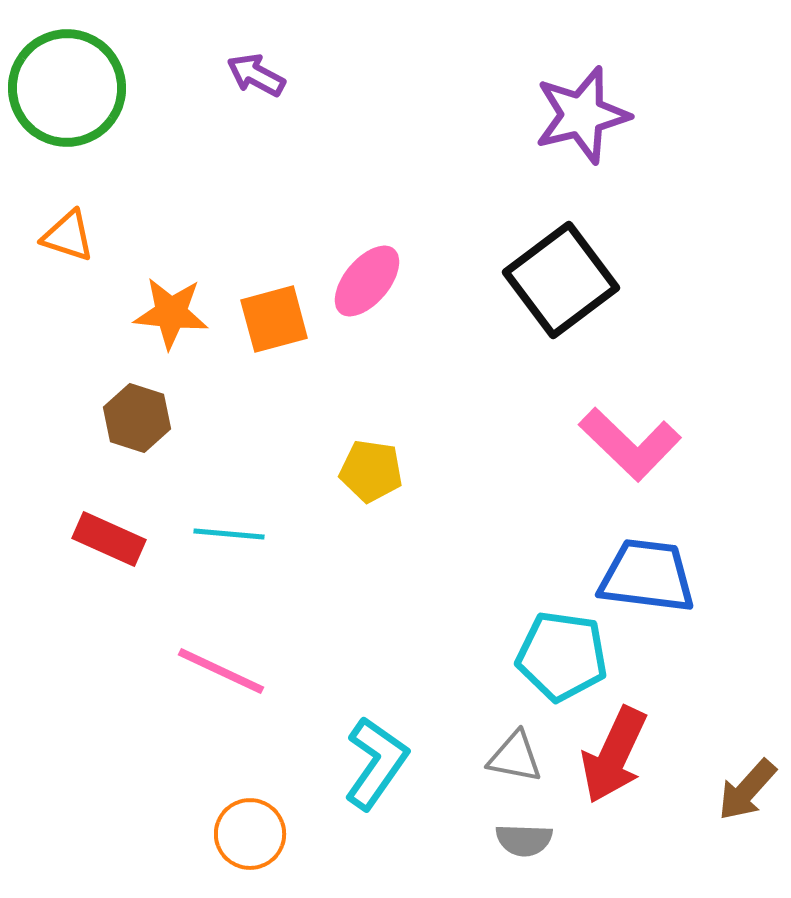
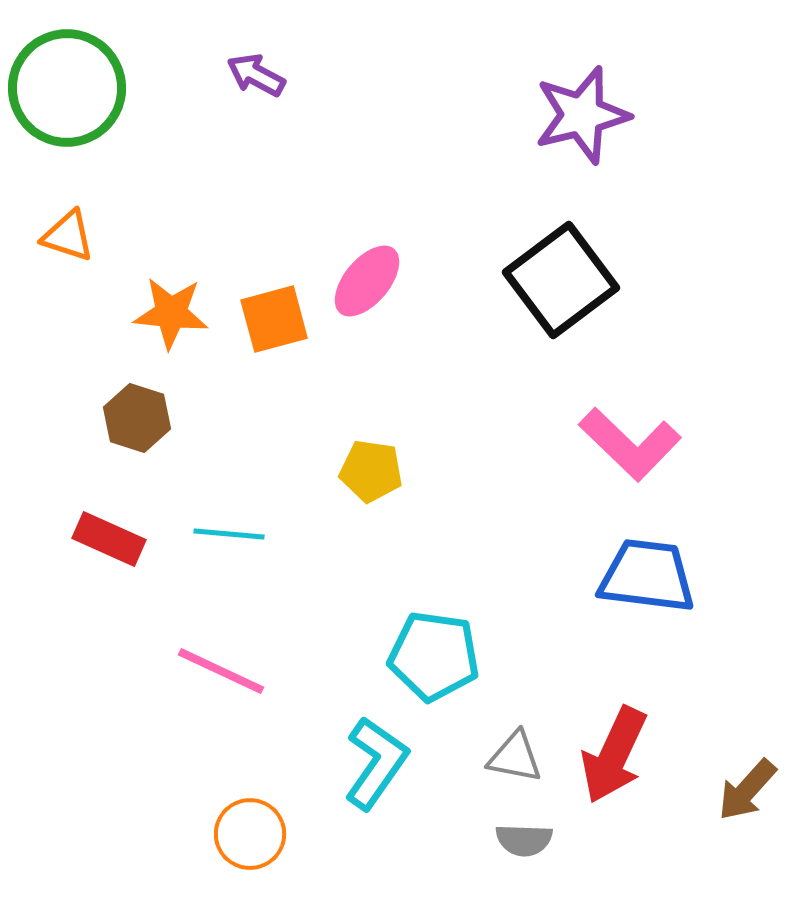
cyan pentagon: moved 128 px left
